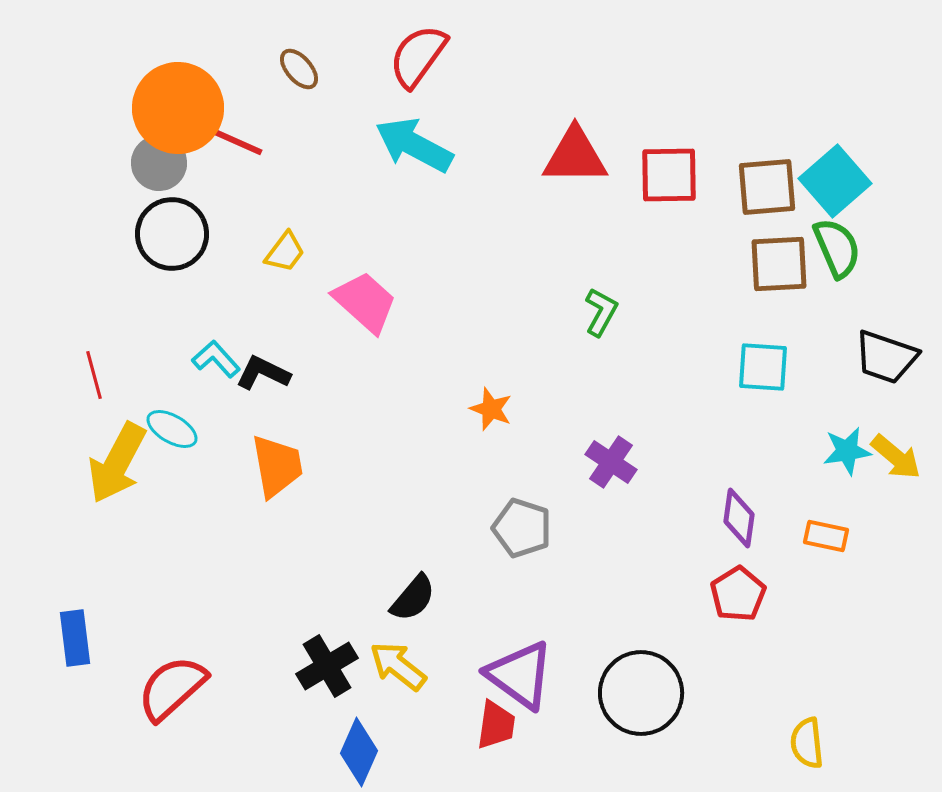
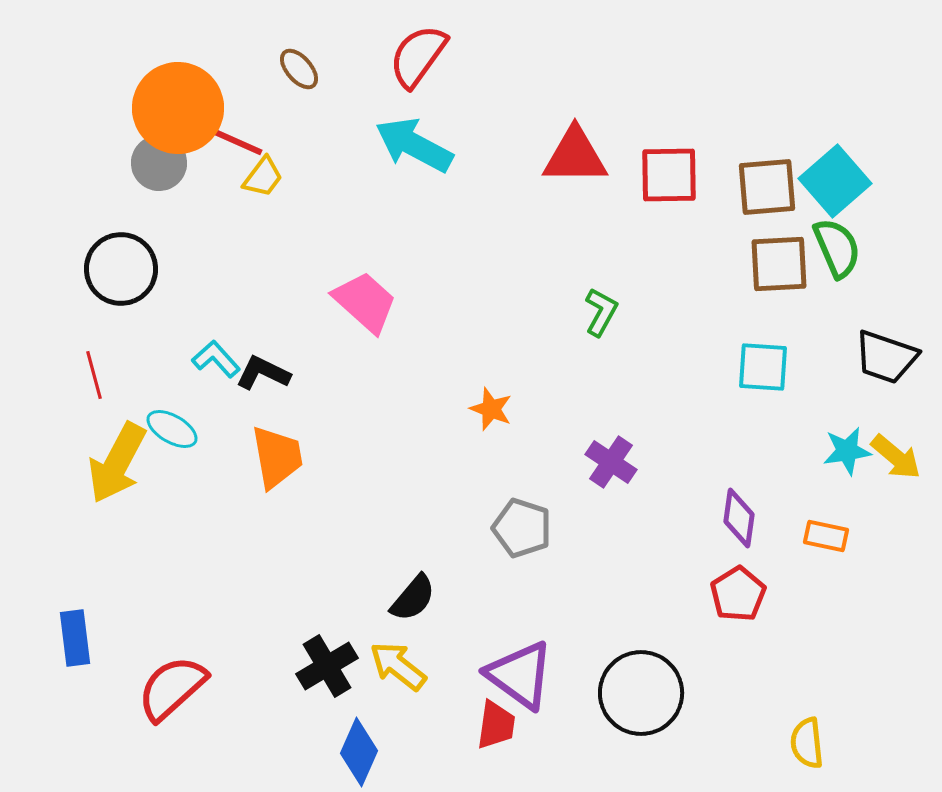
black circle at (172, 234): moved 51 px left, 35 px down
yellow trapezoid at (285, 252): moved 22 px left, 75 px up
orange trapezoid at (277, 466): moved 9 px up
